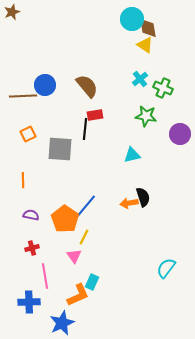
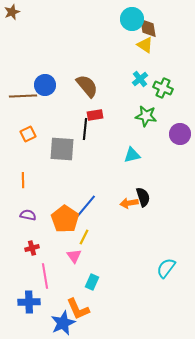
gray square: moved 2 px right
purple semicircle: moved 3 px left
orange L-shape: moved 14 px down; rotated 90 degrees clockwise
blue star: moved 1 px right
